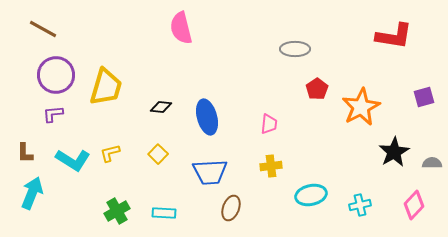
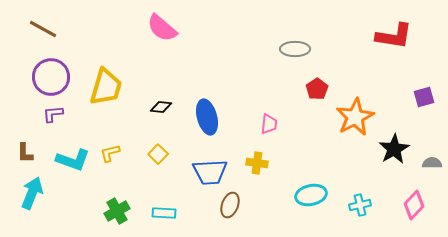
pink semicircle: moved 19 px left; rotated 36 degrees counterclockwise
purple circle: moved 5 px left, 2 px down
orange star: moved 6 px left, 10 px down
black star: moved 3 px up
cyan L-shape: rotated 12 degrees counterclockwise
yellow cross: moved 14 px left, 3 px up; rotated 15 degrees clockwise
brown ellipse: moved 1 px left, 3 px up
